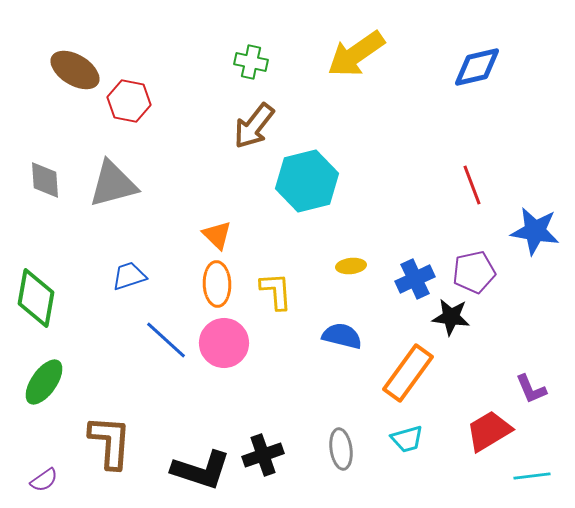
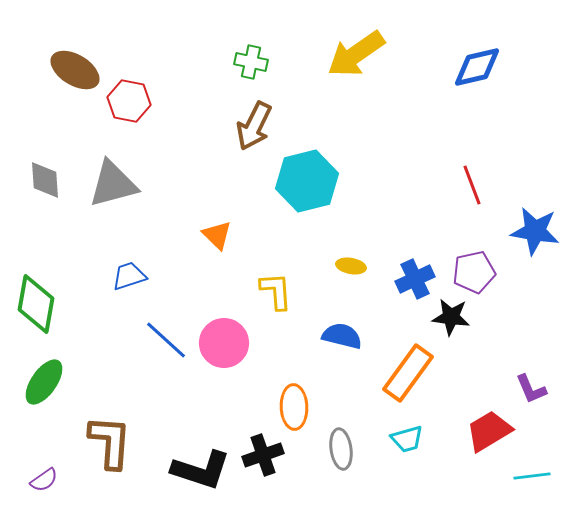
brown arrow: rotated 12 degrees counterclockwise
yellow ellipse: rotated 16 degrees clockwise
orange ellipse: moved 77 px right, 123 px down
green diamond: moved 6 px down
